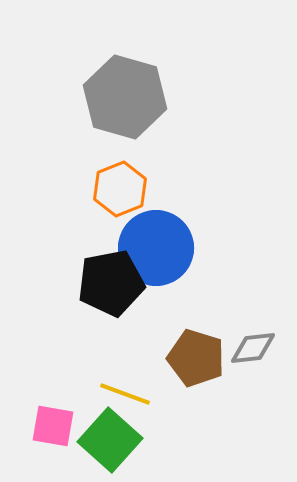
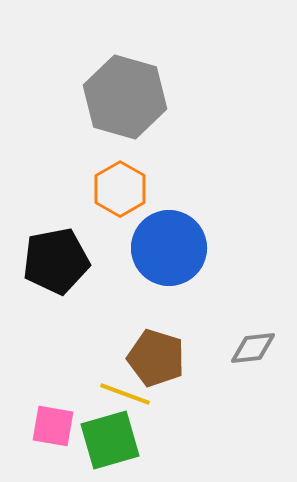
orange hexagon: rotated 8 degrees counterclockwise
blue circle: moved 13 px right
black pentagon: moved 55 px left, 22 px up
brown pentagon: moved 40 px left
green square: rotated 32 degrees clockwise
